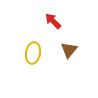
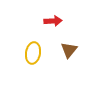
red arrow: rotated 132 degrees clockwise
